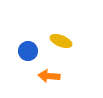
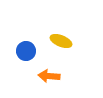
blue circle: moved 2 px left
